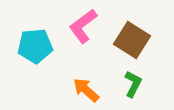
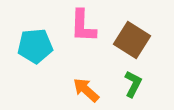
pink L-shape: rotated 51 degrees counterclockwise
